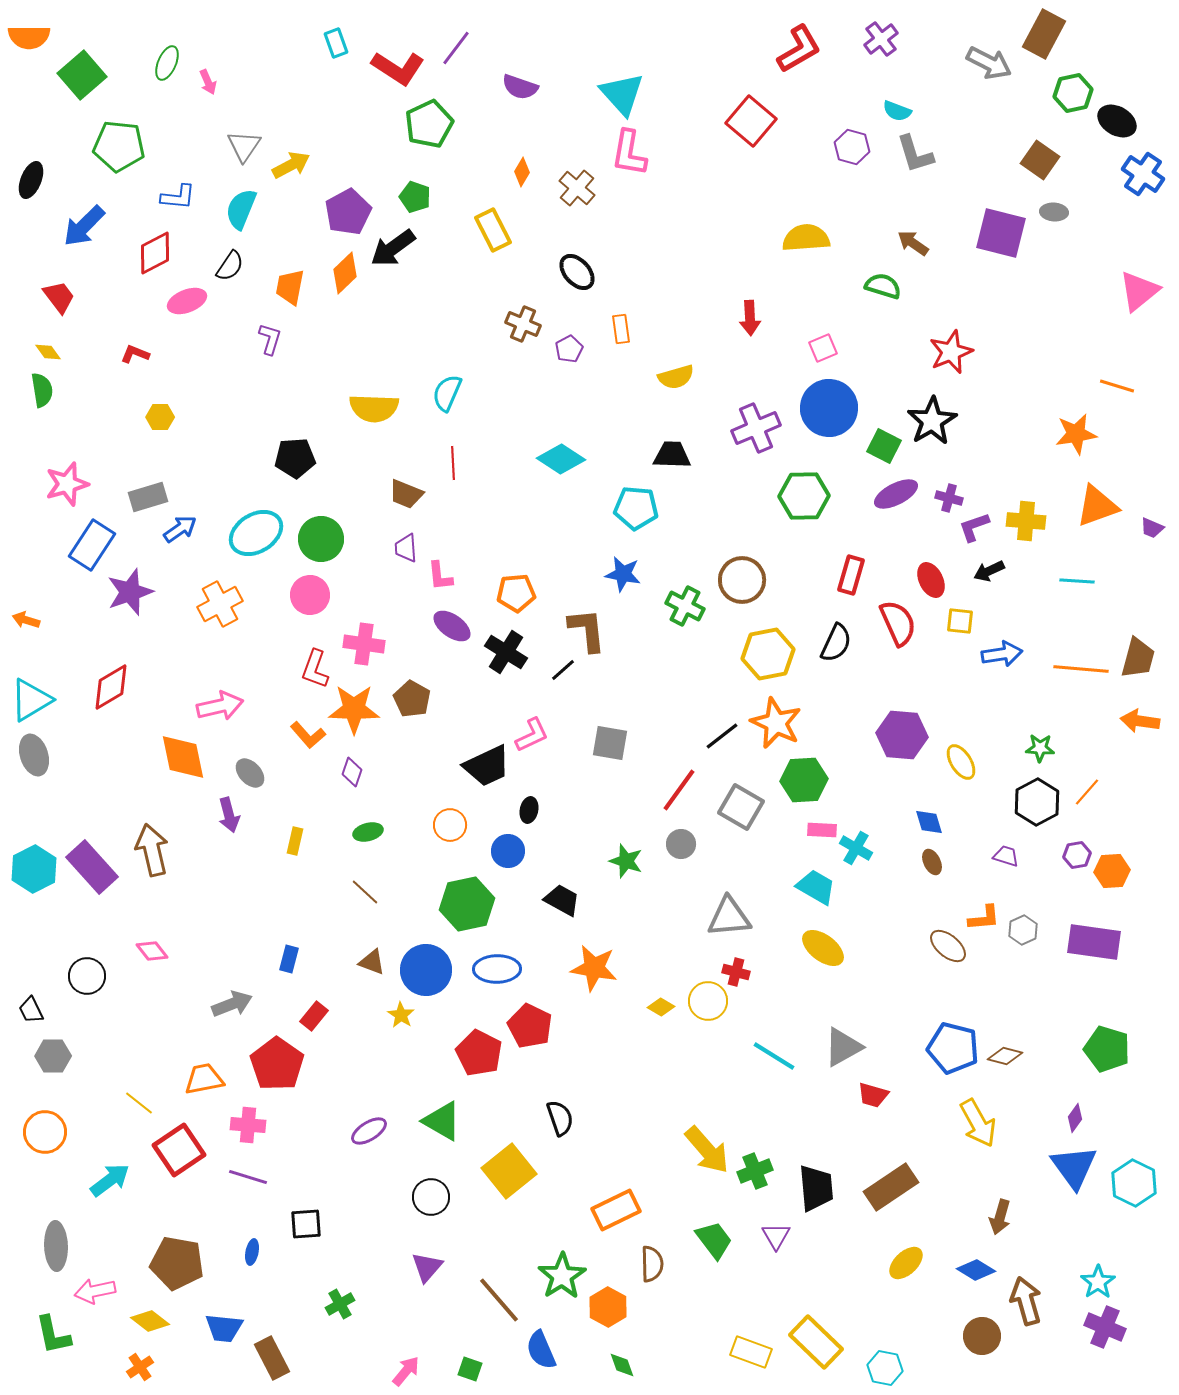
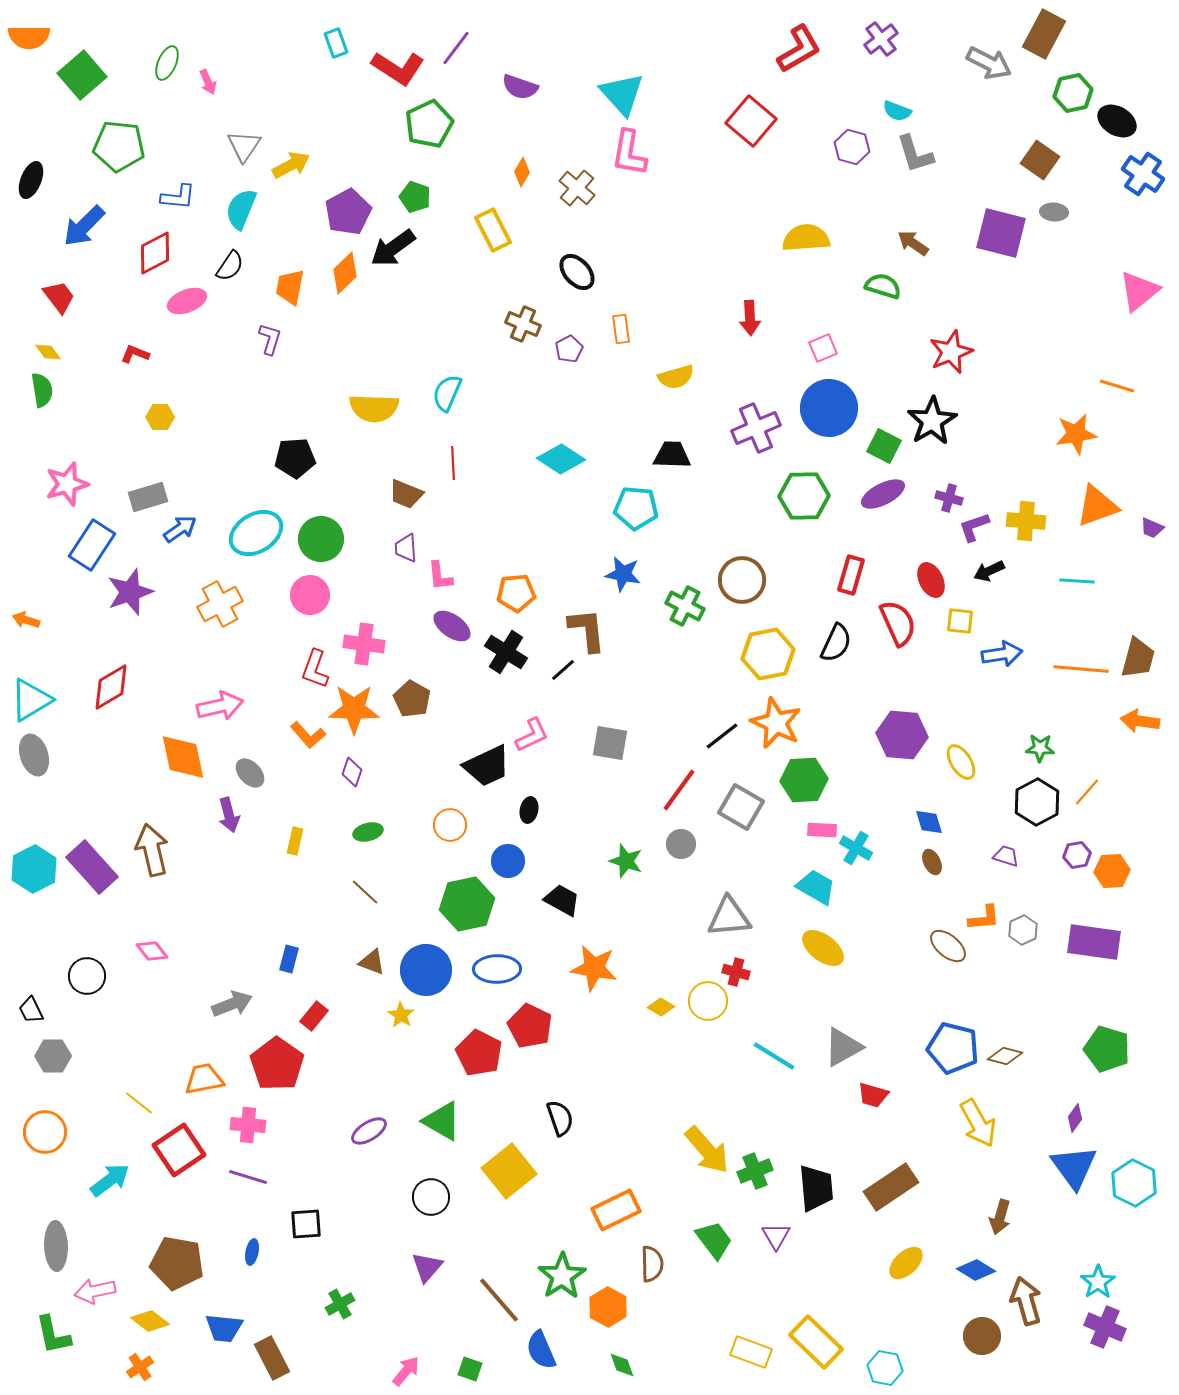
purple ellipse at (896, 494): moved 13 px left
blue circle at (508, 851): moved 10 px down
